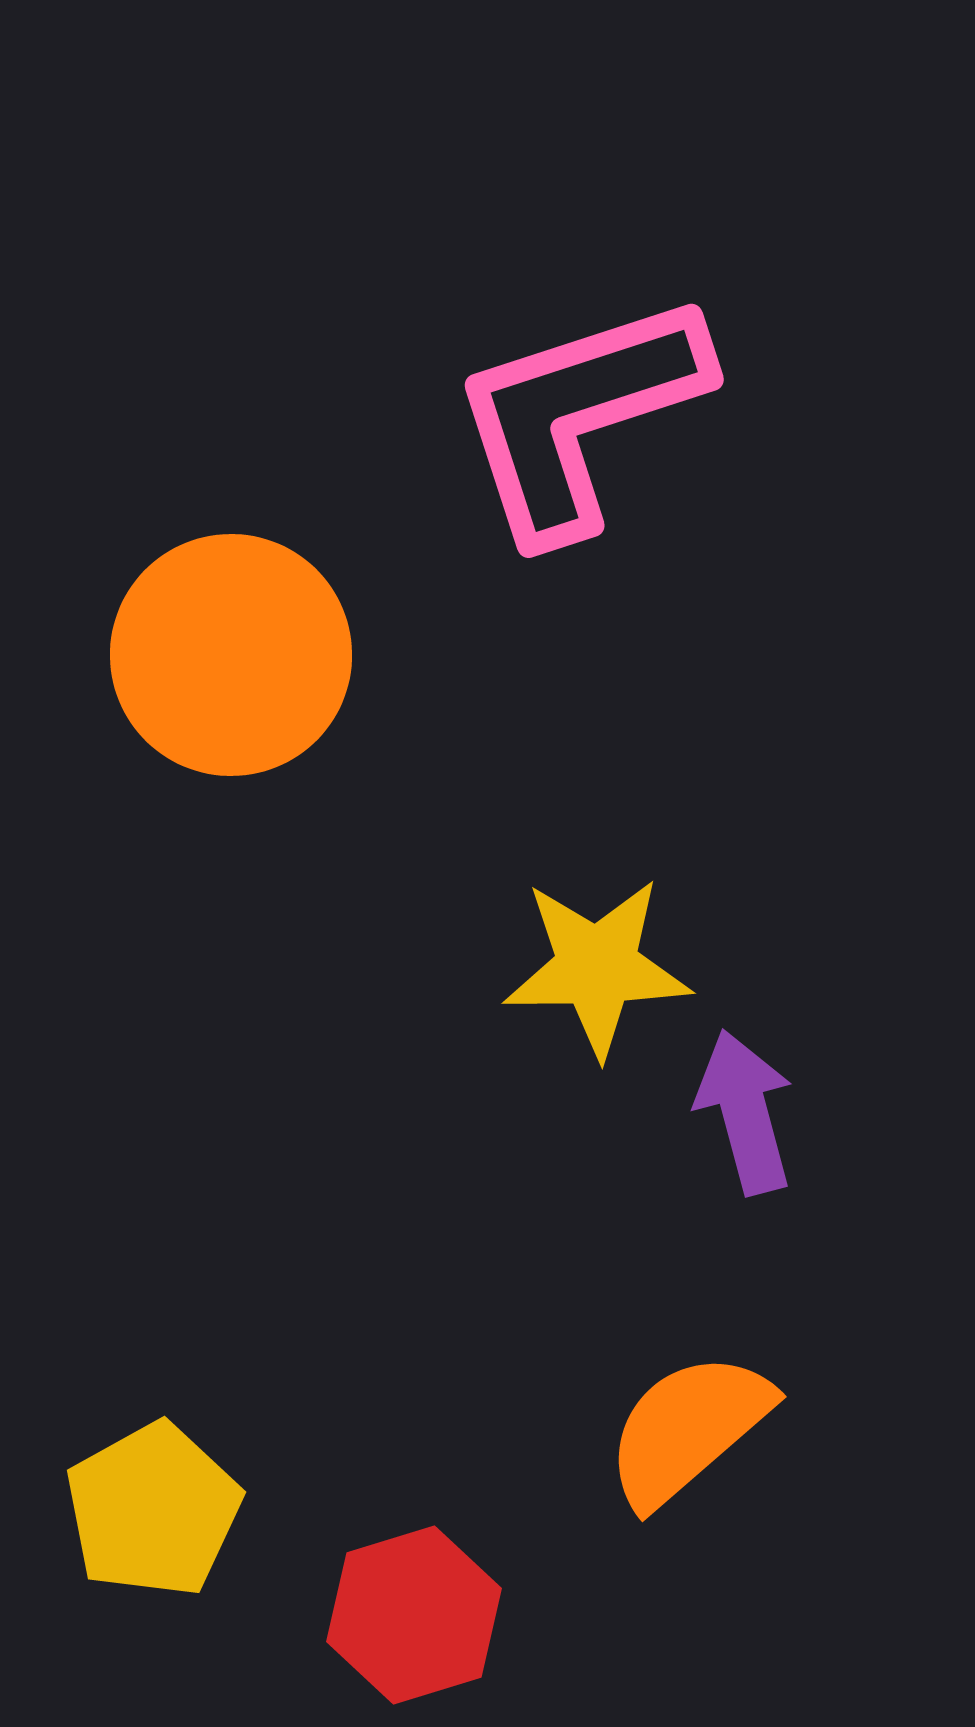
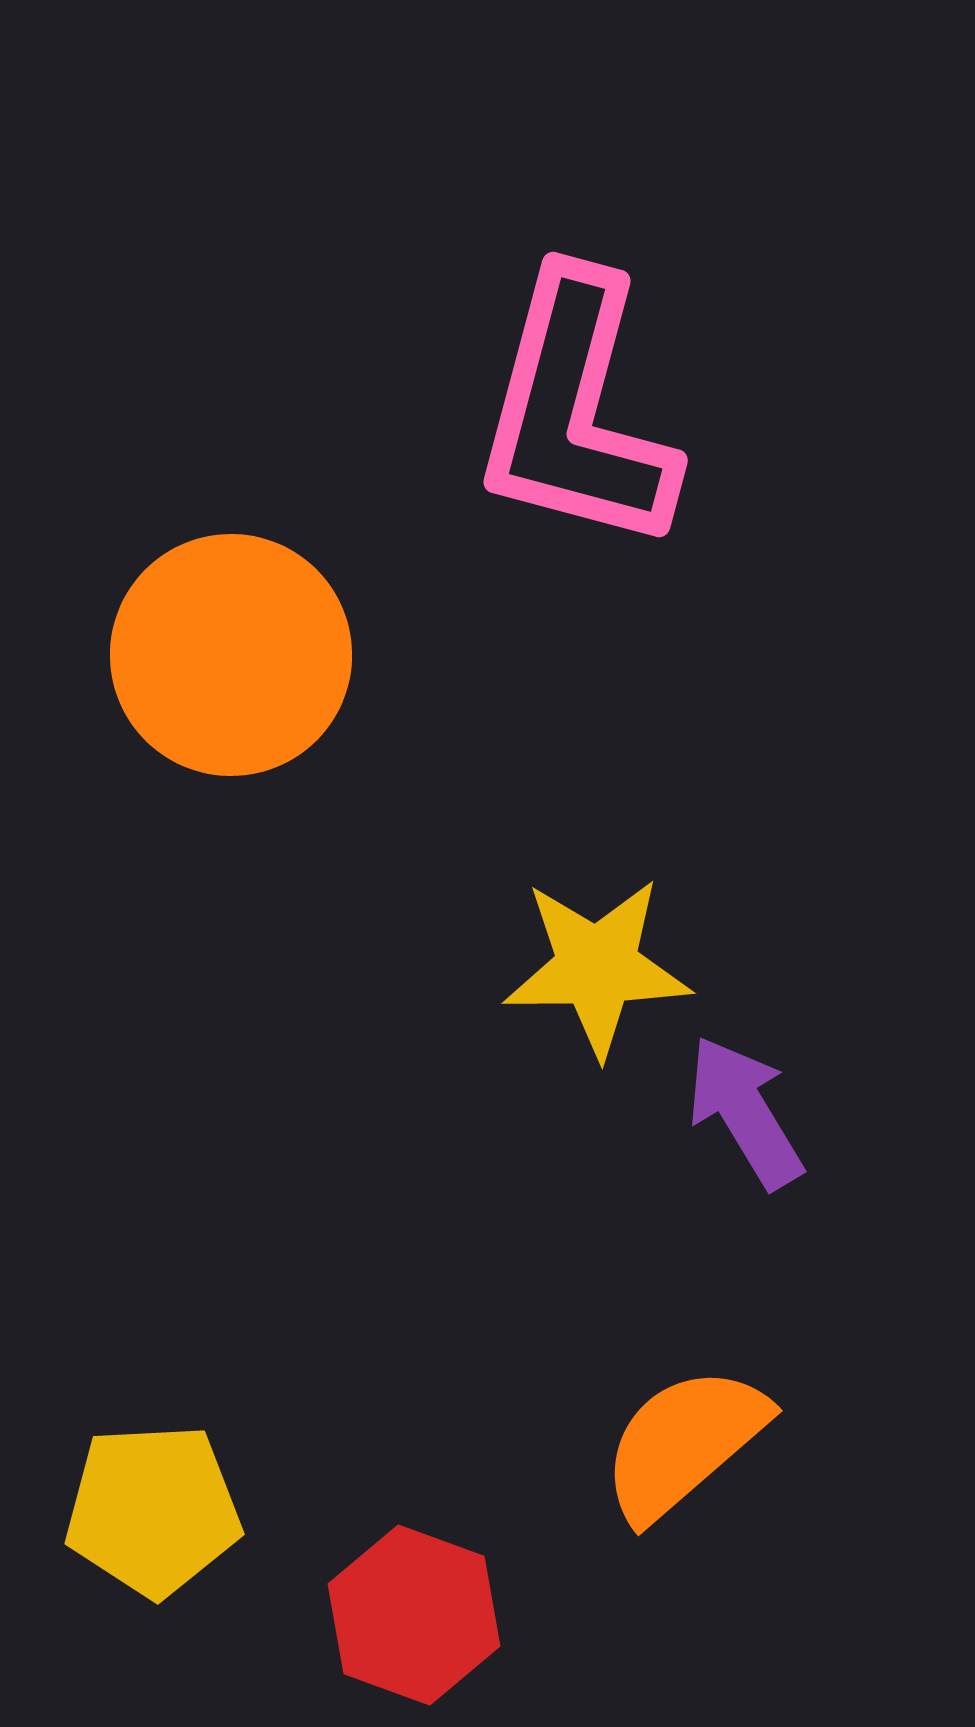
pink L-shape: moved 3 px left, 3 px up; rotated 57 degrees counterclockwise
purple arrow: rotated 16 degrees counterclockwise
orange semicircle: moved 4 px left, 14 px down
yellow pentagon: rotated 26 degrees clockwise
red hexagon: rotated 23 degrees counterclockwise
